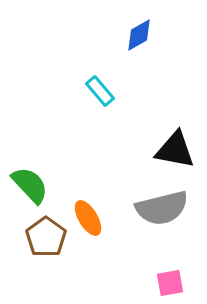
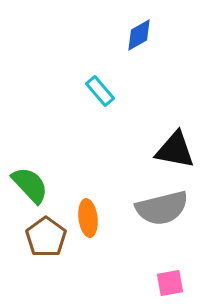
orange ellipse: rotated 24 degrees clockwise
